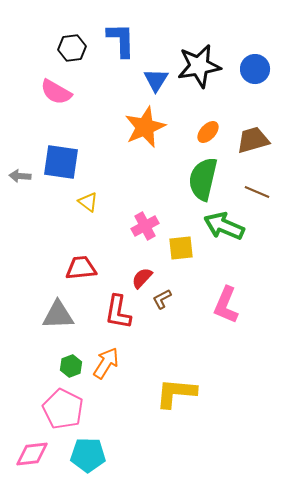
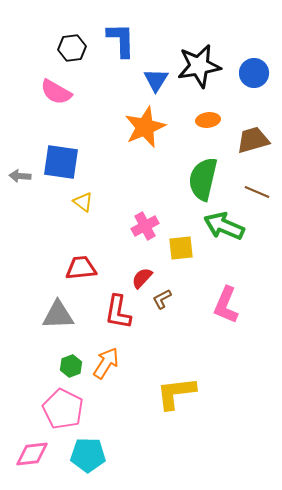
blue circle: moved 1 px left, 4 px down
orange ellipse: moved 12 px up; rotated 40 degrees clockwise
yellow triangle: moved 5 px left
yellow L-shape: rotated 12 degrees counterclockwise
